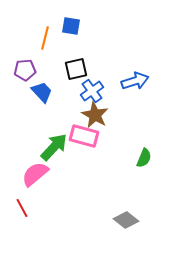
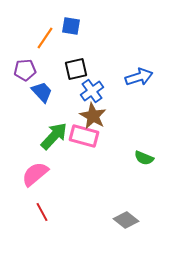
orange line: rotated 20 degrees clockwise
blue arrow: moved 4 px right, 4 px up
brown star: moved 2 px left, 1 px down
green arrow: moved 11 px up
green semicircle: rotated 90 degrees clockwise
red line: moved 20 px right, 4 px down
